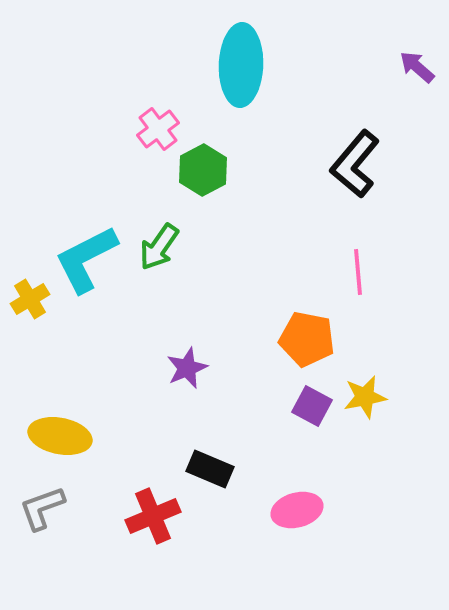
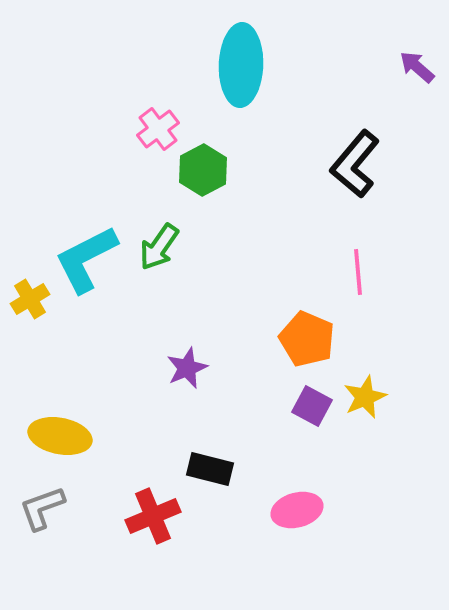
orange pentagon: rotated 12 degrees clockwise
yellow star: rotated 12 degrees counterclockwise
black rectangle: rotated 9 degrees counterclockwise
